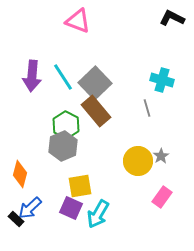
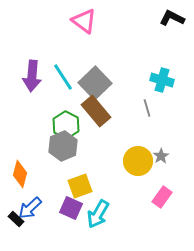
pink triangle: moved 6 px right; rotated 16 degrees clockwise
yellow square: rotated 10 degrees counterclockwise
